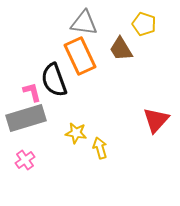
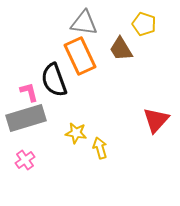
pink L-shape: moved 3 px left
